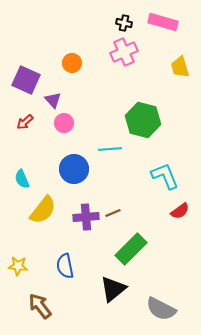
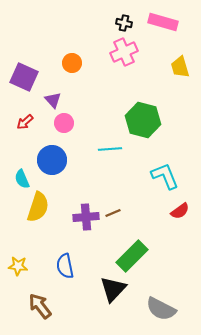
purple square: moved 2 px left, 3 px up
blue circle: moved 22 px left, 9 px up
yellow semicircle: moved 5 px left, 3 px up; rotated 20 degrees counterclockwise
green rectangle: moved 1 px right, 7 px down
black triangle: rotated 8 degrees counterclockwise
